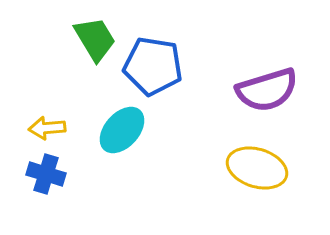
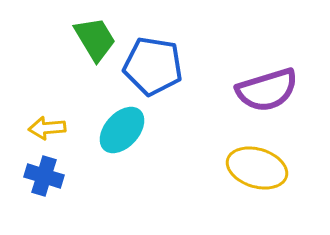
blue cross: moved 2 px left, 2 px down
